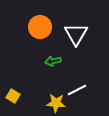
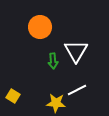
white triangle: moved 17 px down
green arrow: rotated 84 degrees counterclockwise
